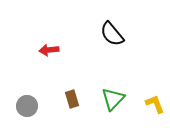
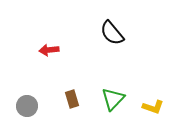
black semicircle: moved 1 px up
yellow L-shape: moved 2 px left, 3 px down; rotated 130 degrees clockwise
